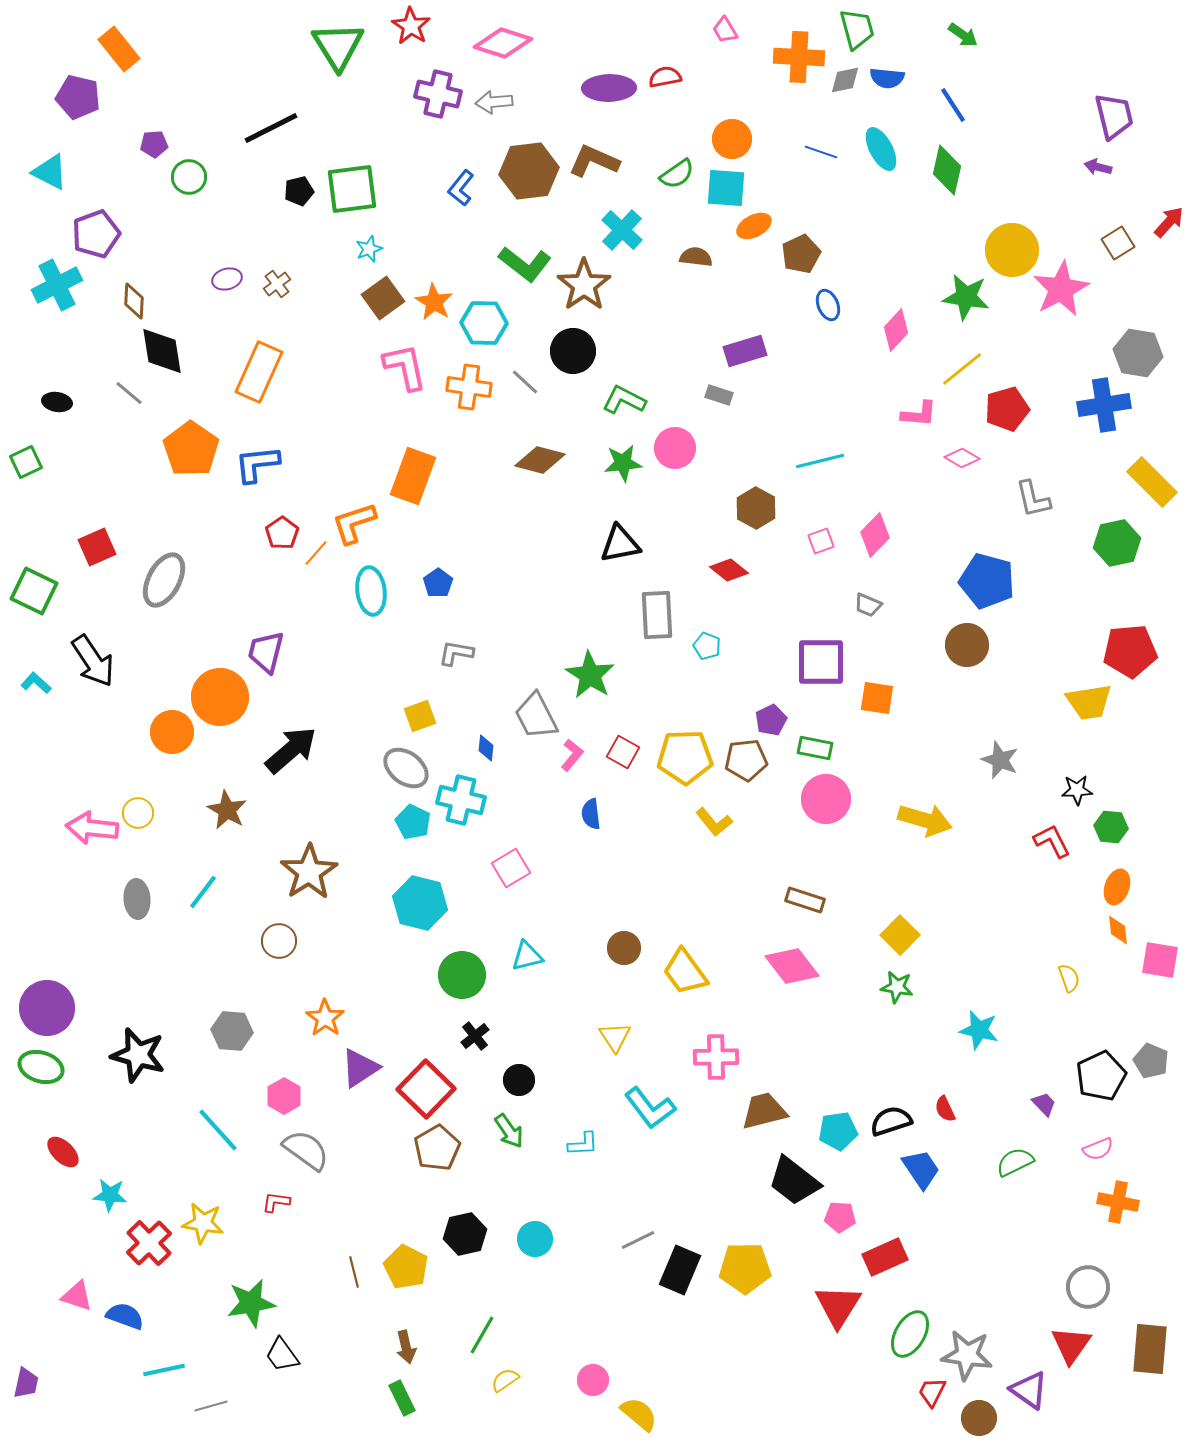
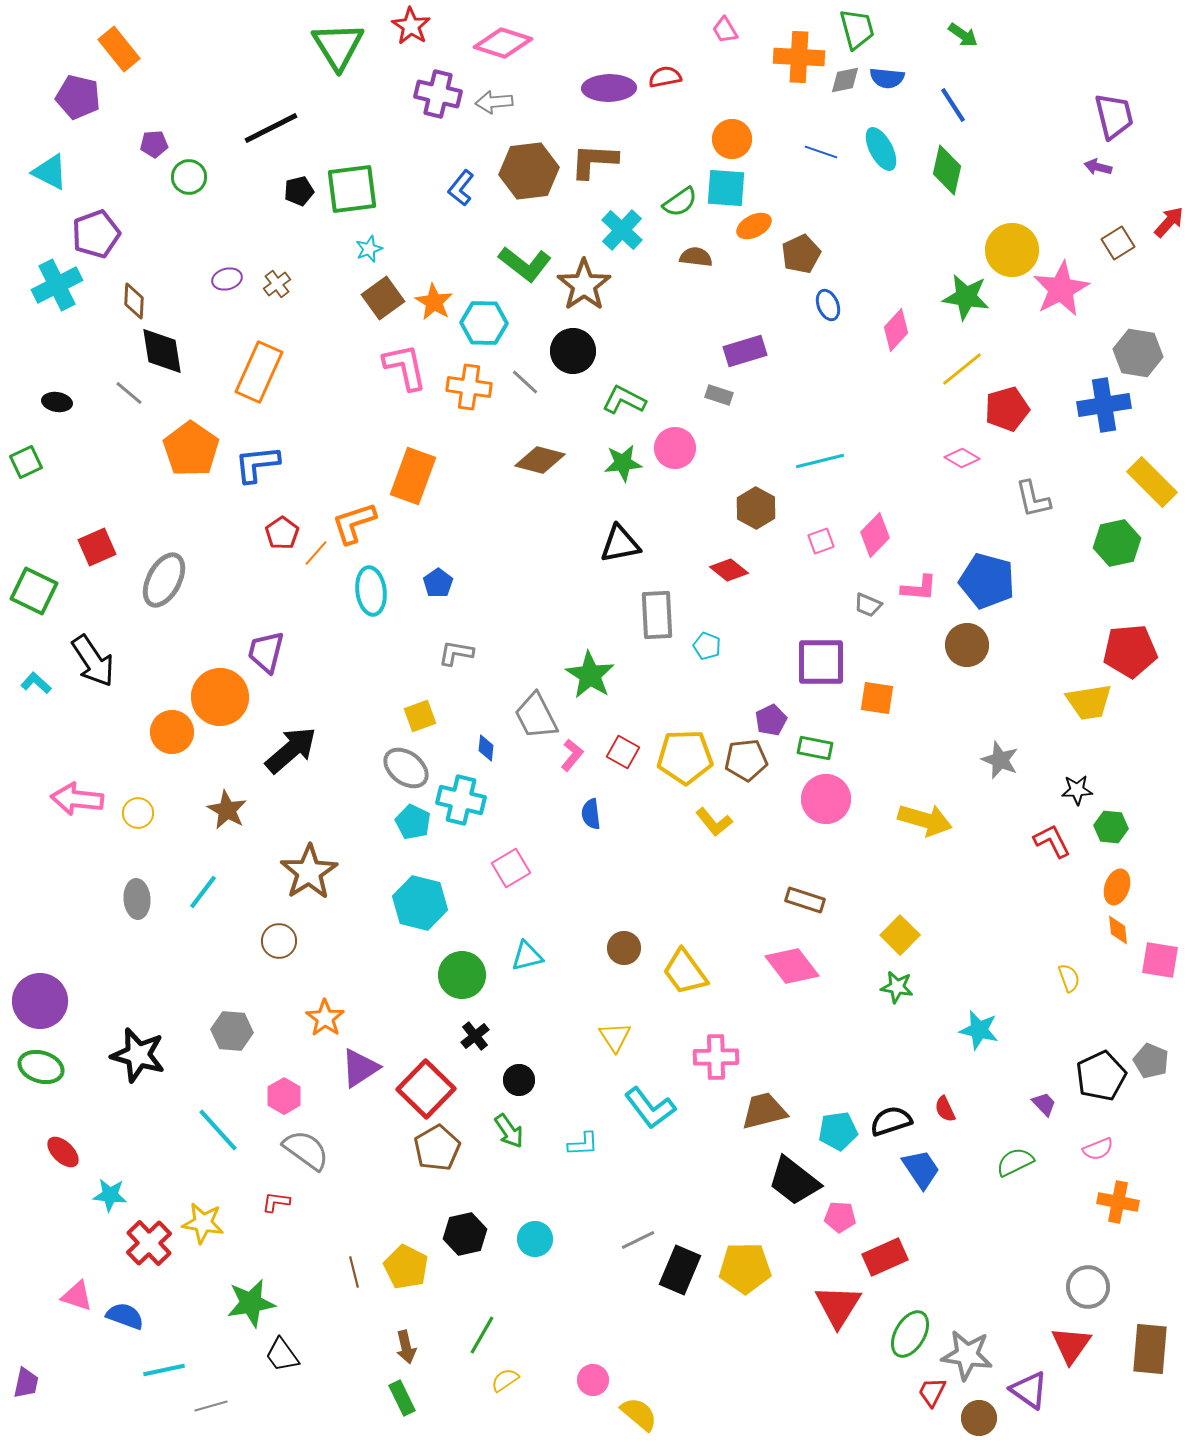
brown L-shape at (594, 161): rotated 21 degrees counterclockwise
green semicircle at (677, 174): moved 3 px right, 28 px down
pink L-shape at (919, 414): moved 174 px down
pink arrow at (92, 828): moved 15 px left, 29 px up
purple circle at (47, 1008): moved 7 px left, 7 px up
